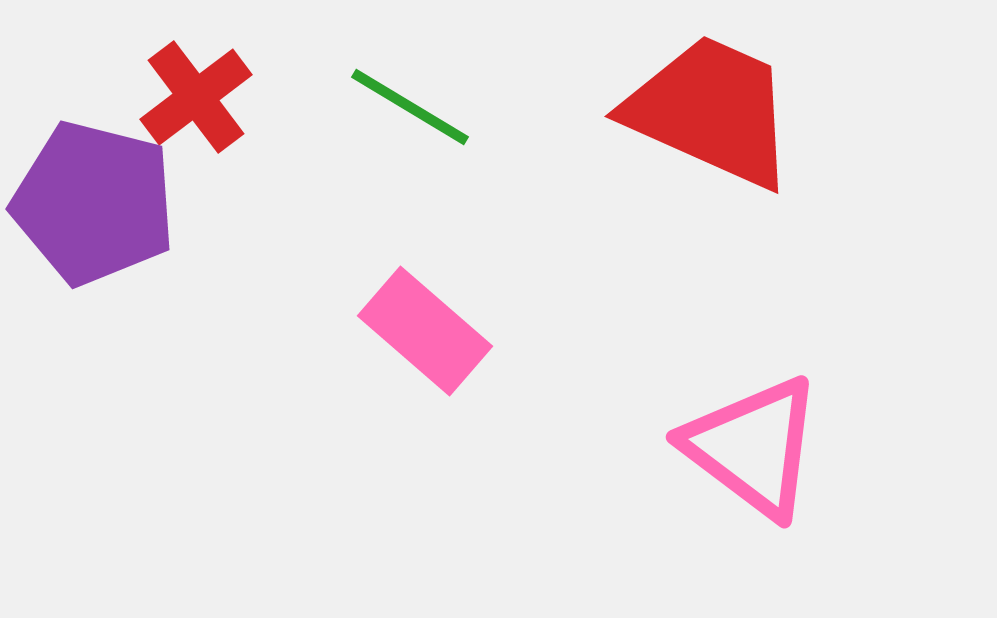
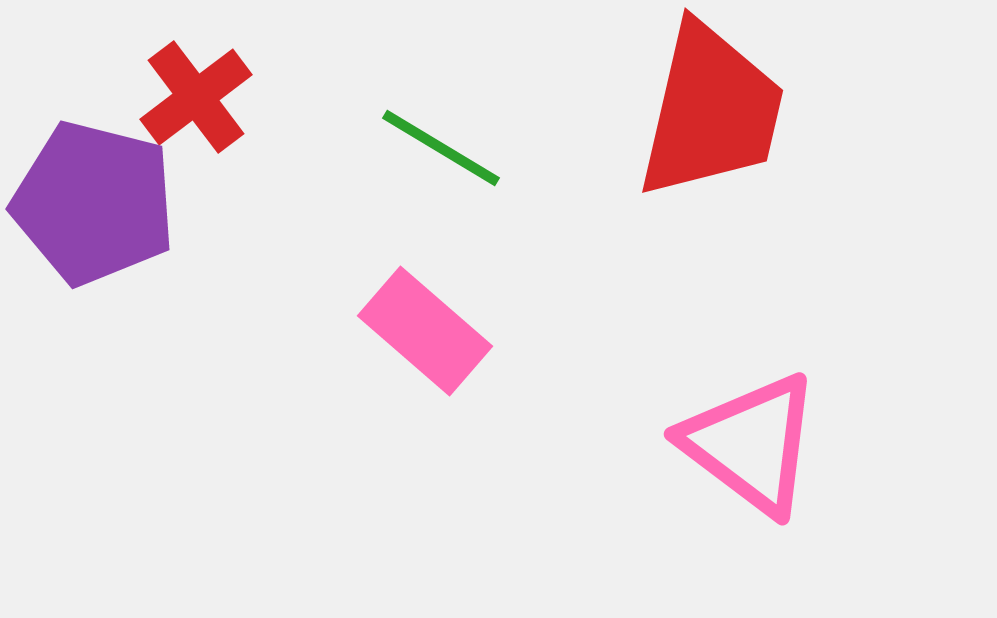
green line: moved 31 px right, 41 px down
red trapezoid: rotated 79 degrees clockwise
pink triangle: moved 2 px left, 3 px up
